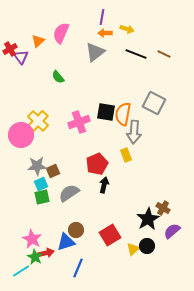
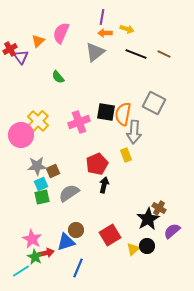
brown cross: moved 4 px left
